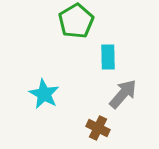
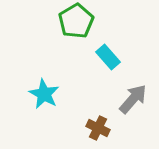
cyan rectangle: rotated 40 degrees counterclockwise
gray arrow: moved 10 px right, 5 px down
